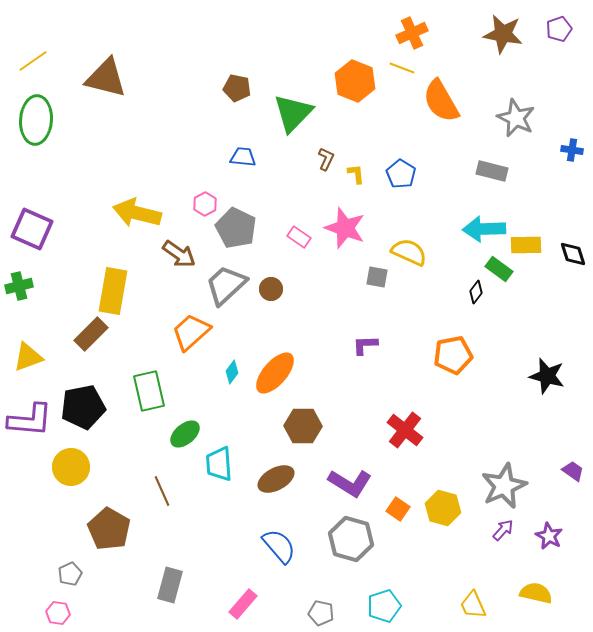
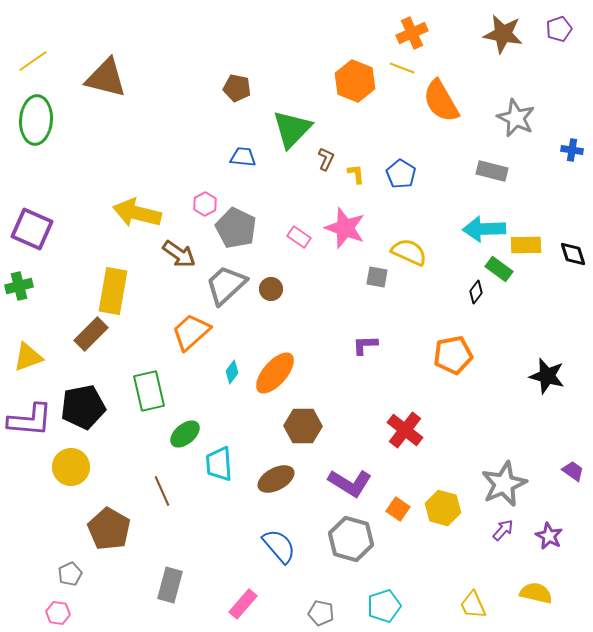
green triangle at (293, 113): moved 1 px left, 16 px down
gray star at (504, 486): moved 2 px up
